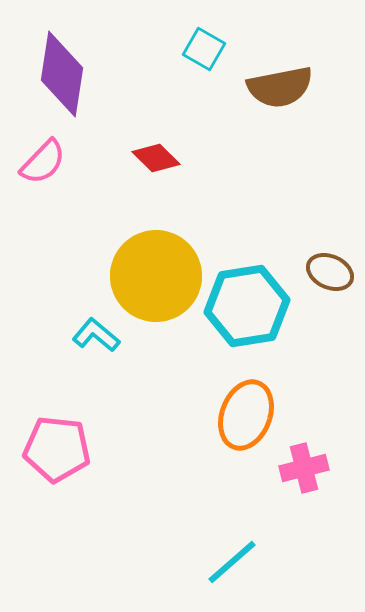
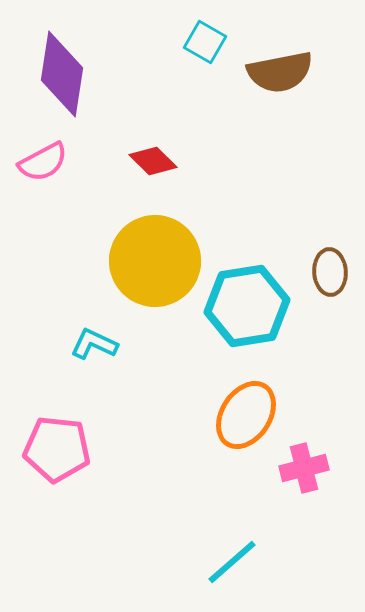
cyan square: moved 1 px right, 7 px up
brown semicircle: moved 15 px up
red diamond: moved 3 px left, 3 px down
pink semicircle: rotated 18 degrees clockwise
brown ellipse: rotated 63 degrees clockwise
yellow circle: moved 1 px left, 15 px up
cyan L-shape: moved 2 px left, 9 px down; rotated 15 degrees counterclockwise
orange ellipse: rotated 12 degrees clockwise
